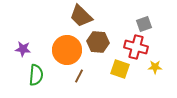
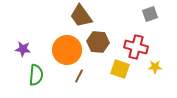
brown trapezoid: rotated 10 degrees clockwise
gray square: moved 6 px right, 10 px up
